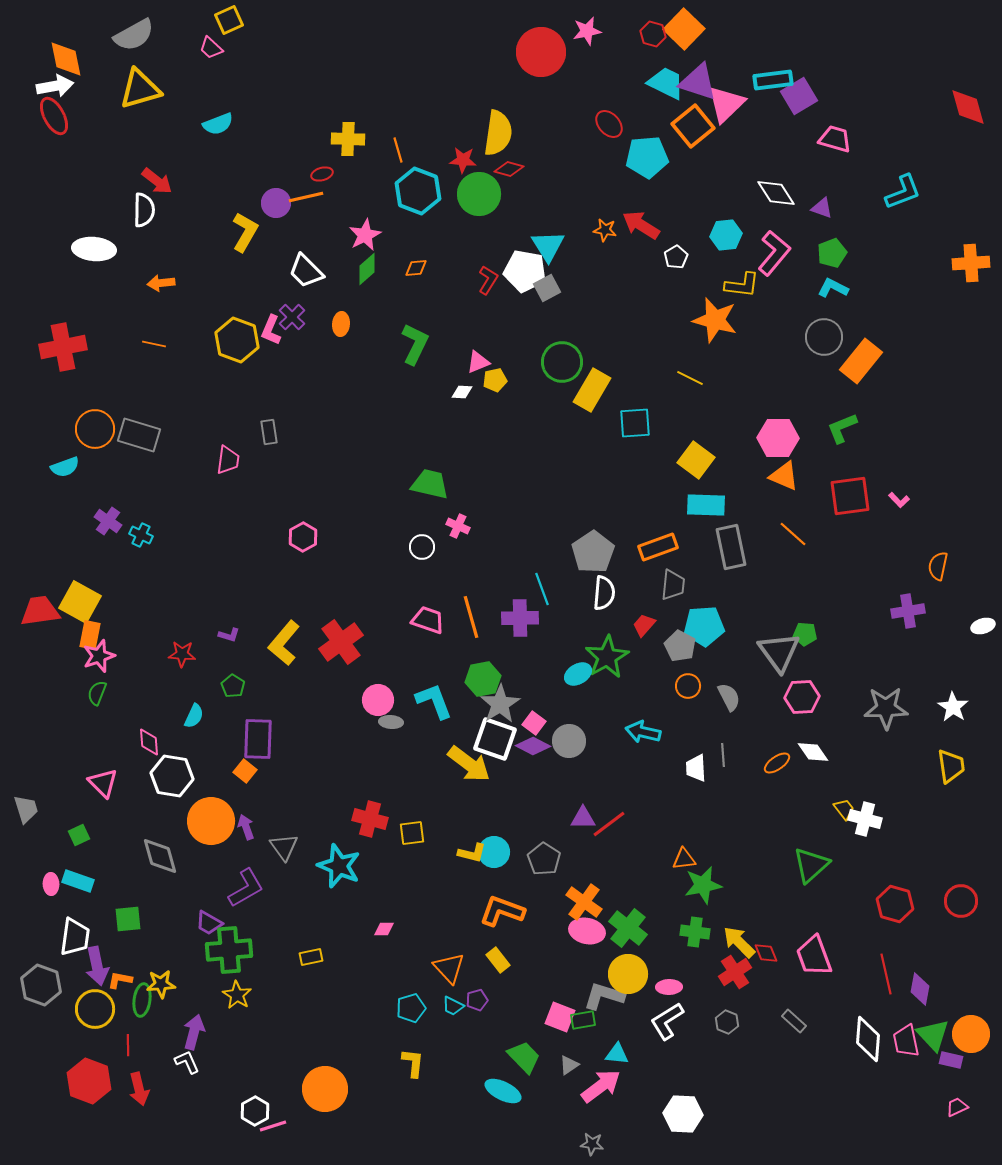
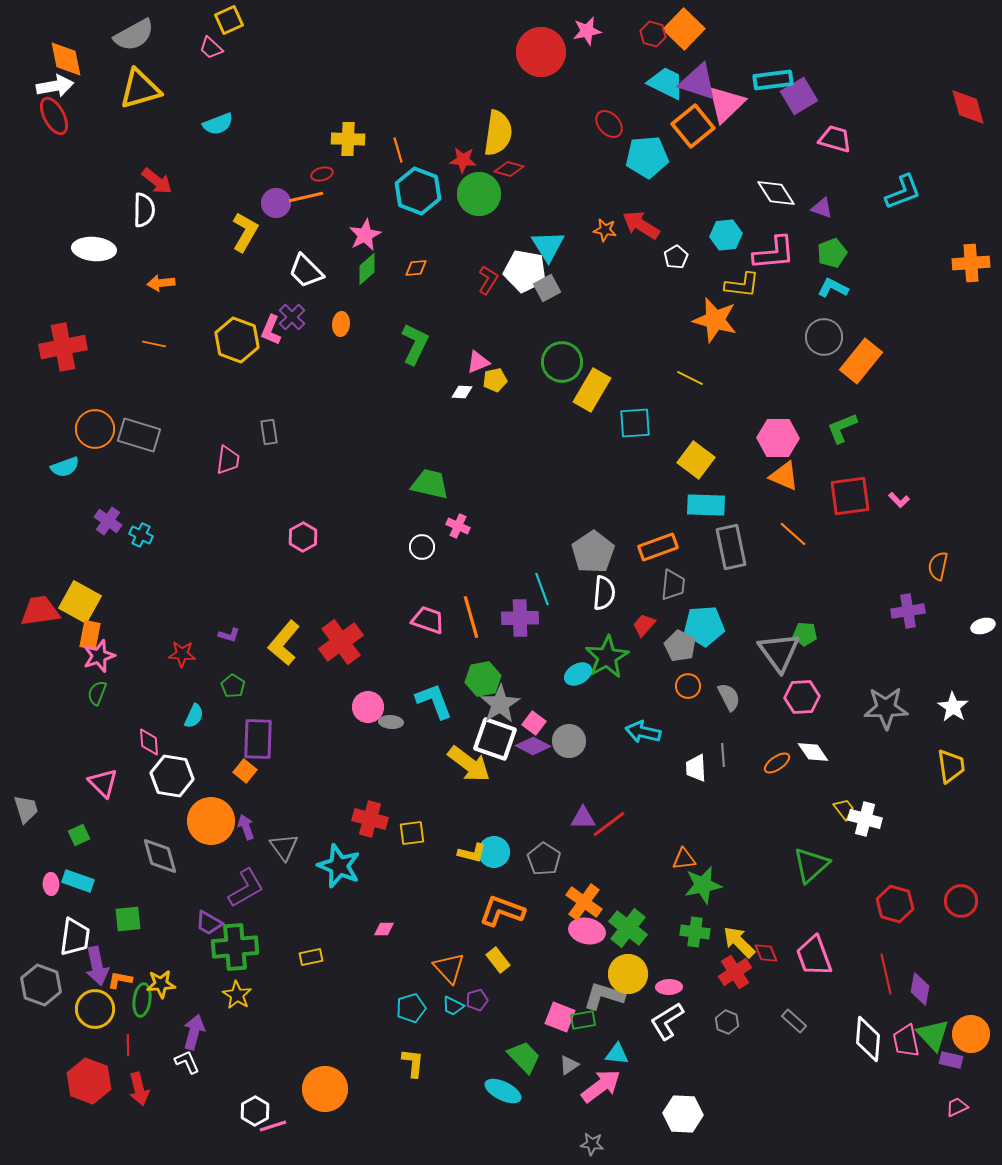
pink L-shape at (774, 253): rotated 45 degrees clockwise
pink circle at (378, 700): moved 10 px left, 7 px down
green cross at (229, 950): moved 6 px right, 3 px up
